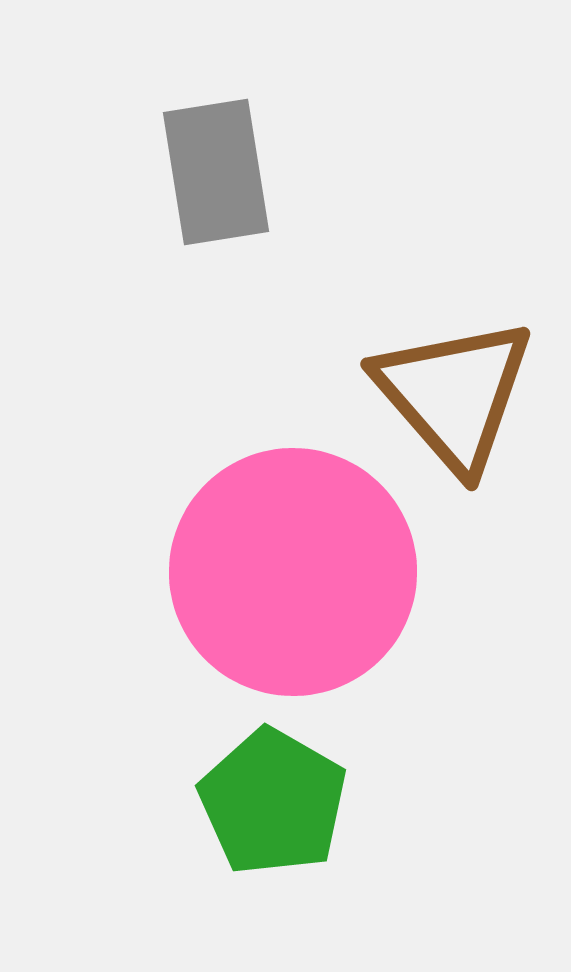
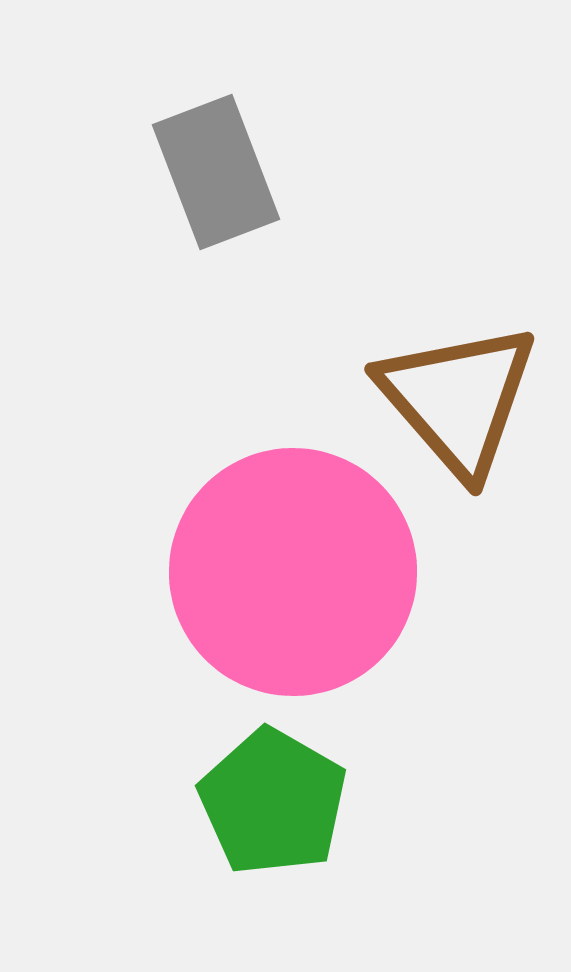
gray rectangle: rotated 12 degrees counterclockwise
brown triangle: moved 4 px right, 5 px down
